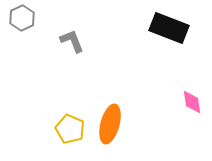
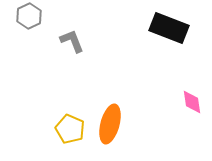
gray hexagon: moved 7 px right, 2 px up
